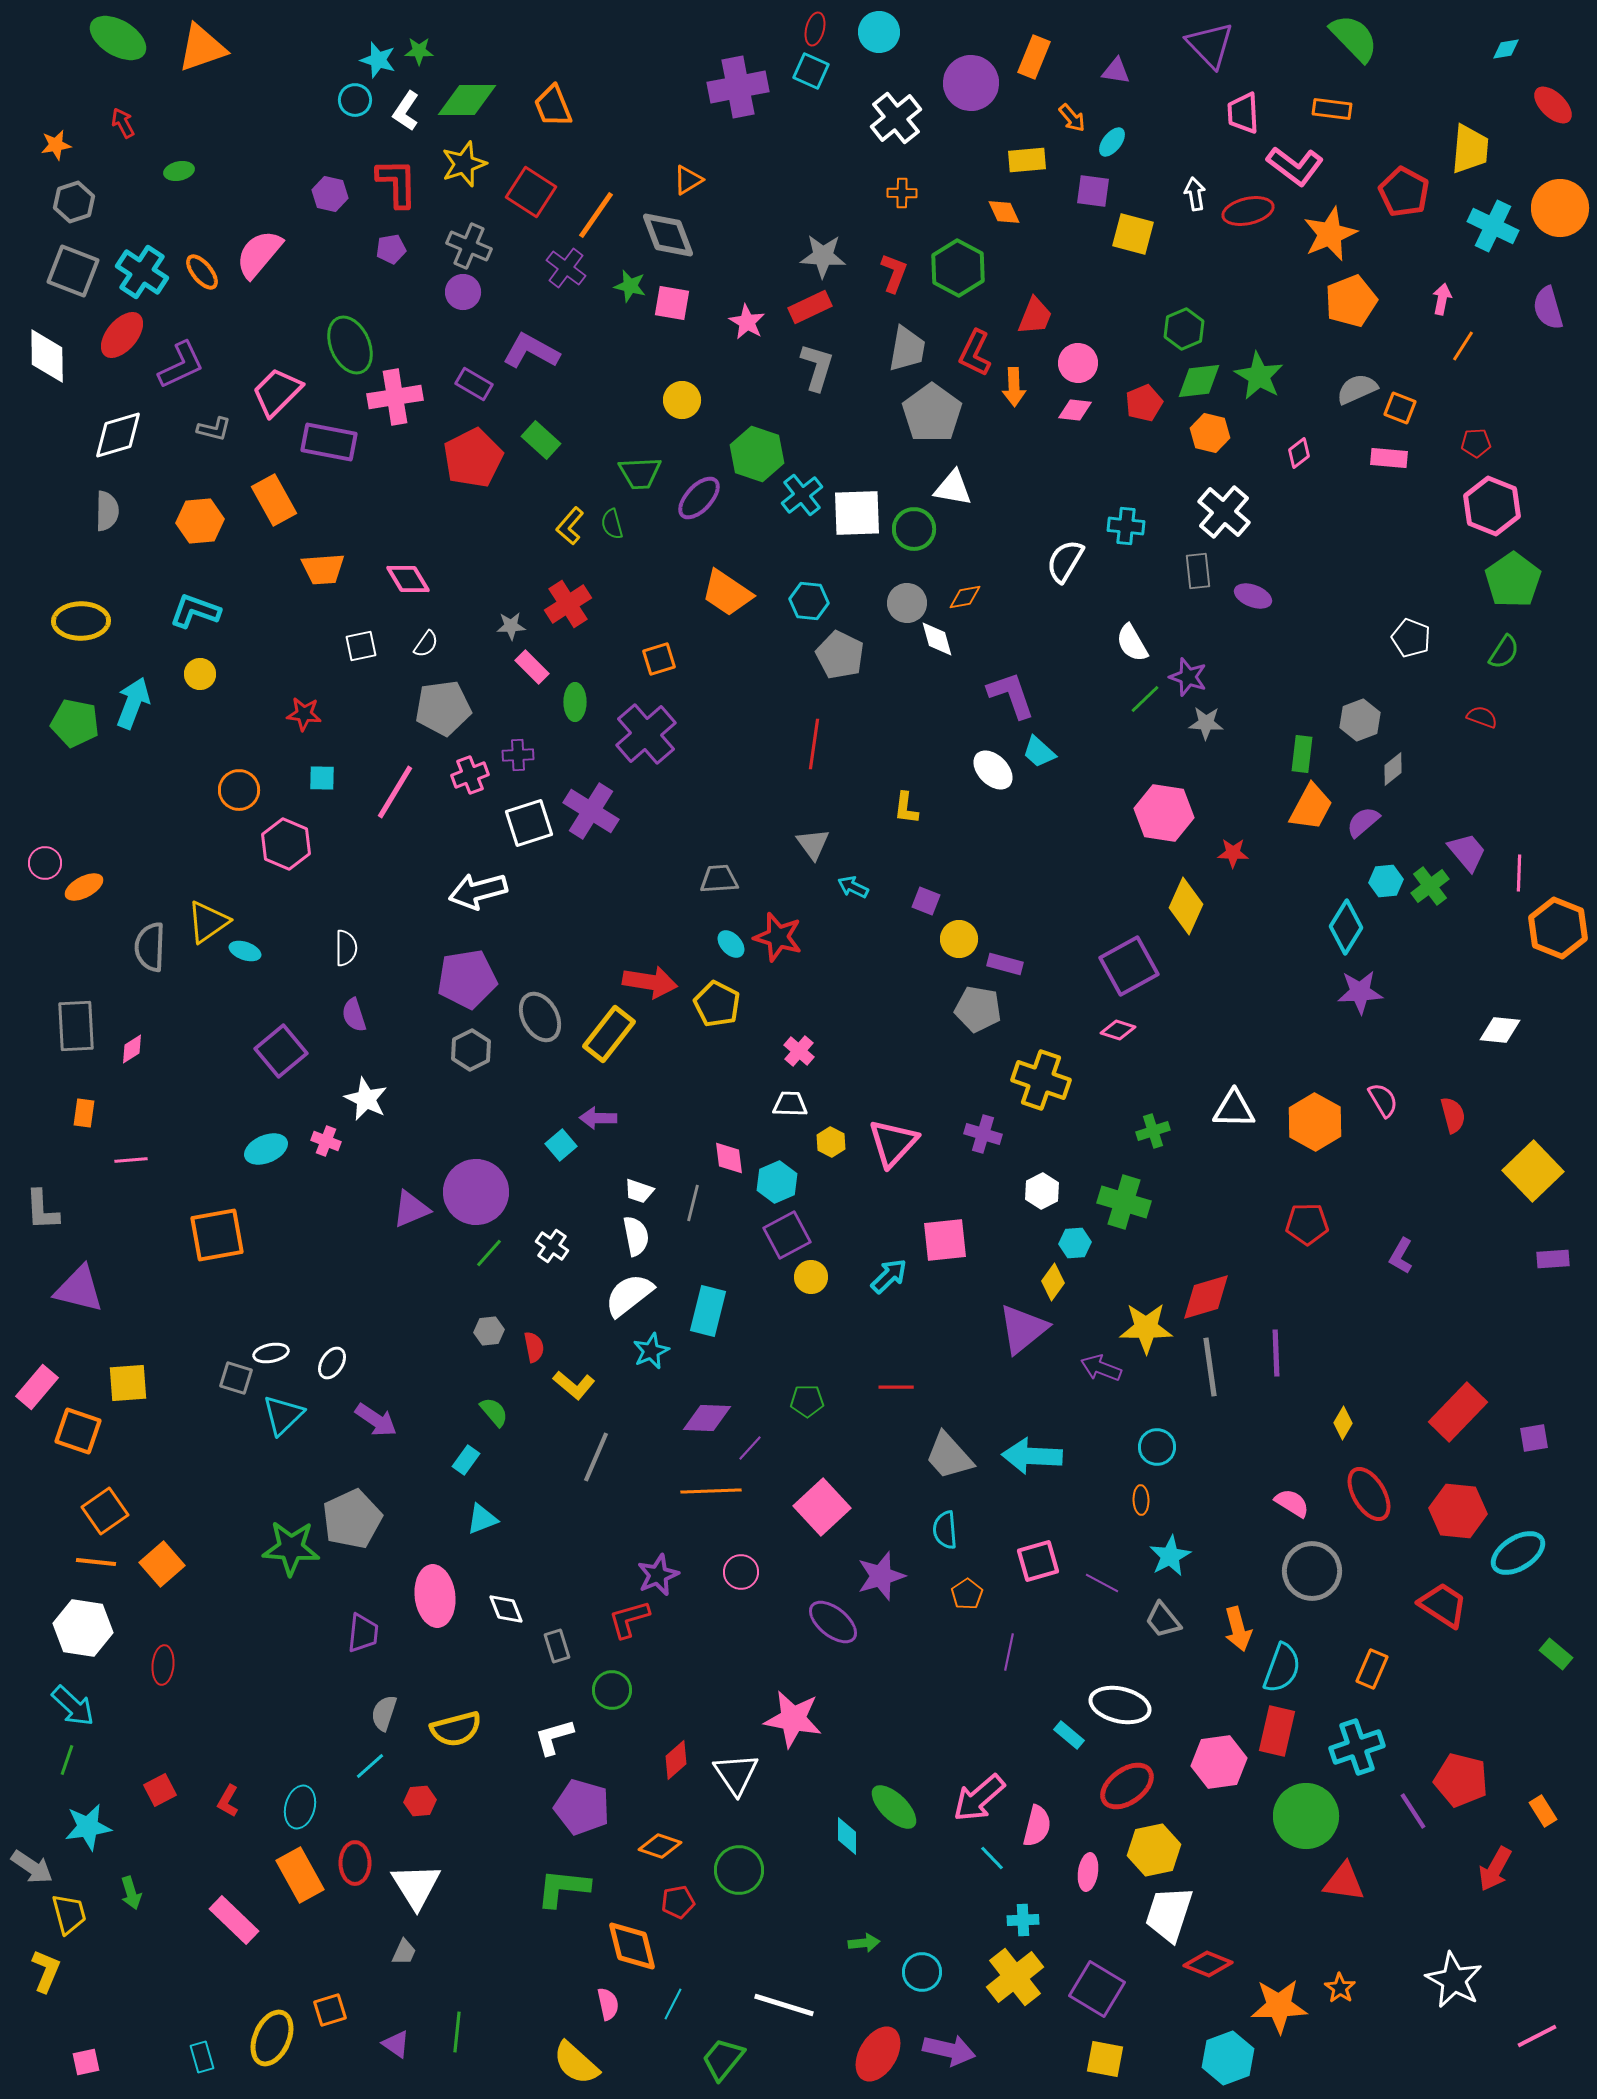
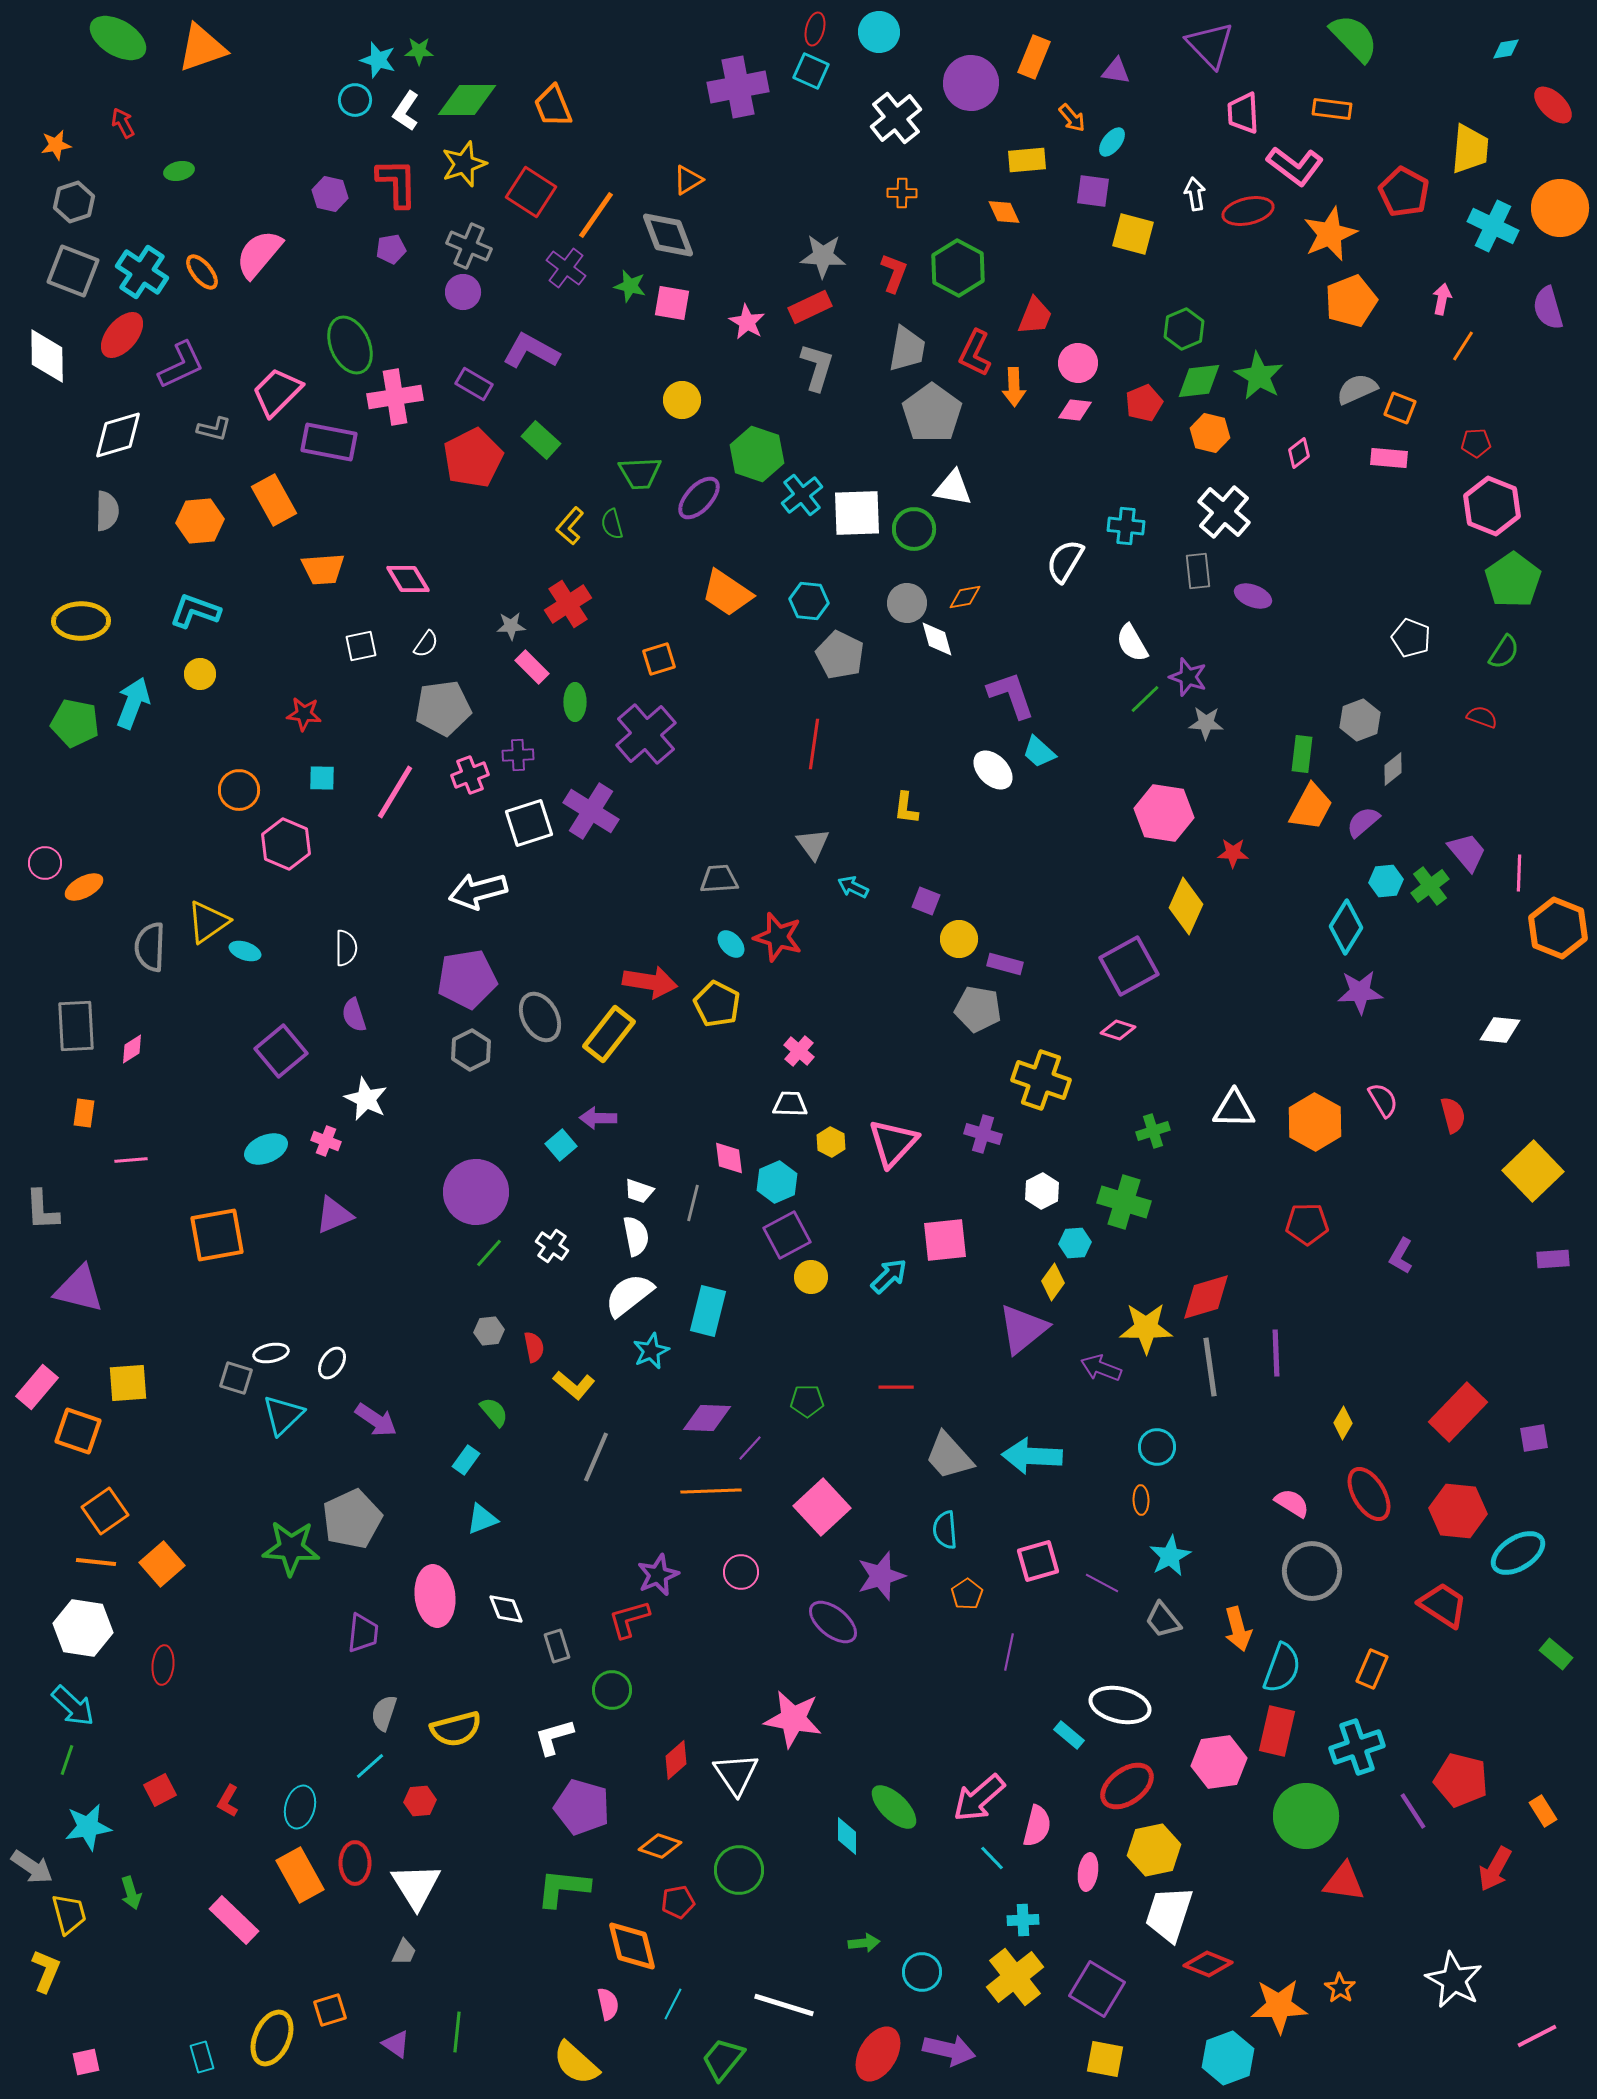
purple triangle at (411, 1209): moved 77 px left, 6 px down
